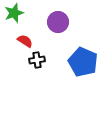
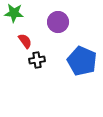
green star: rotated 24 degrees clockwise
red semicircle: rotated 21 degrees clockwise
blue pentagon: moved 1 px left, 1 px up
